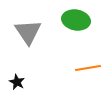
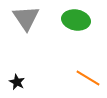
gray triangle: moved 2 px left, 14 px up
orange line: moved 10 px down; rotated 40 degrees clockwise
